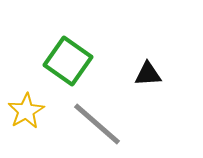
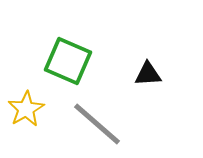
green square: rotated 12 degrees counterclockwise
yellow star: moved 2 px up
